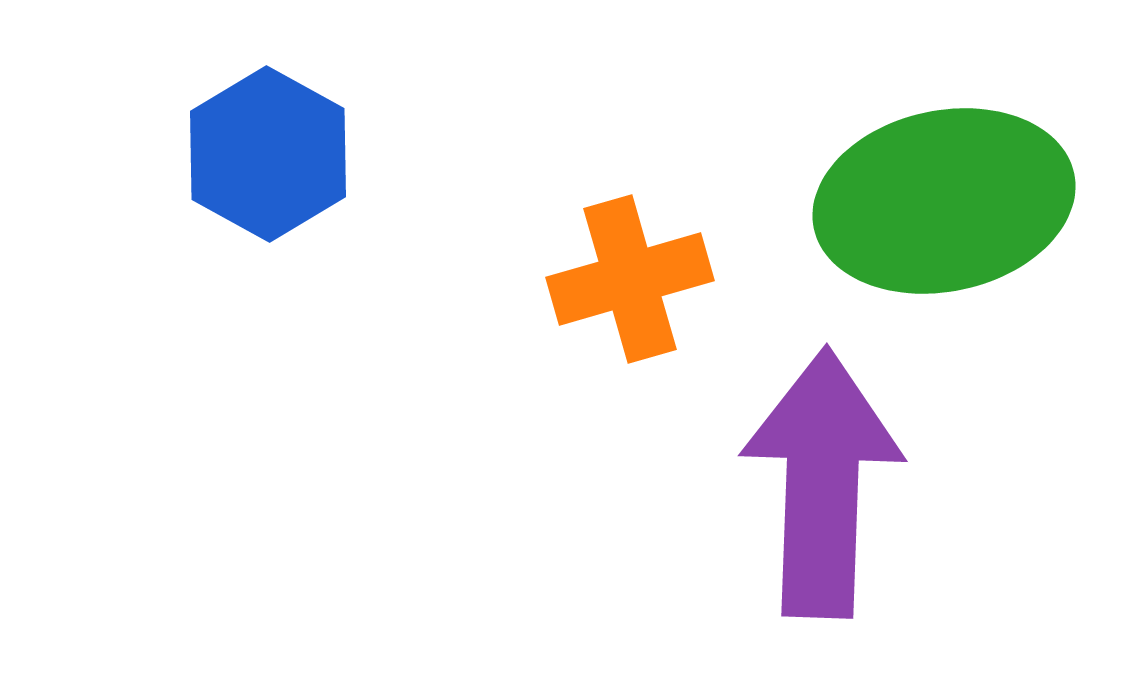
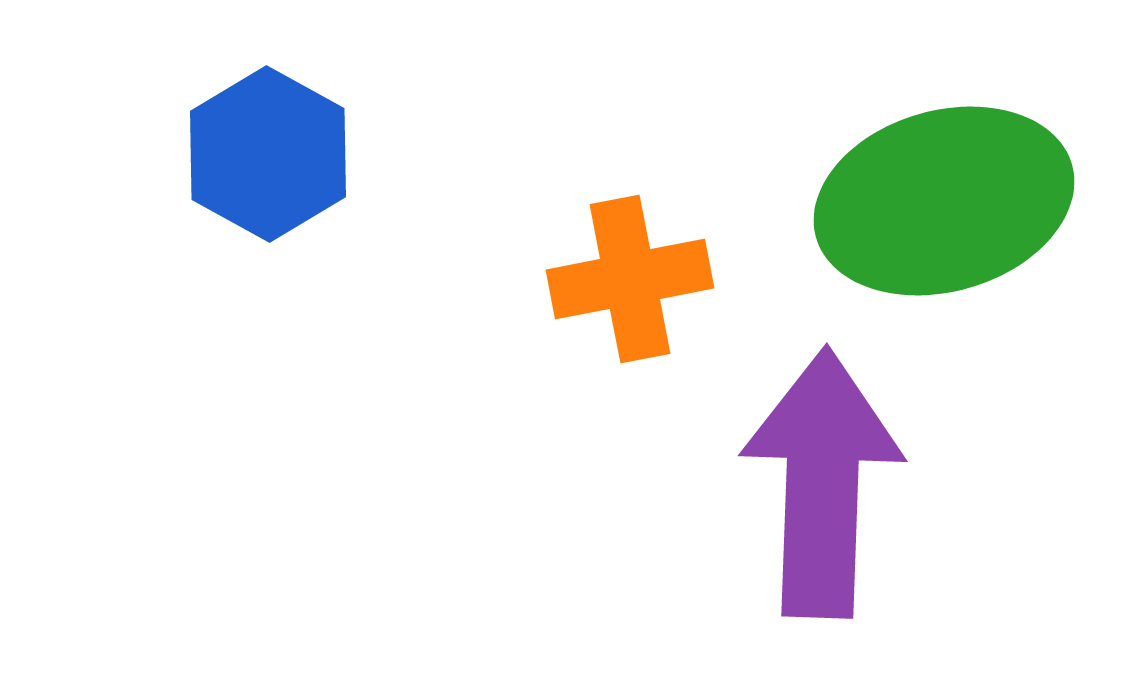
green ellipse: rotated 4 degrees counterclockwise
orange cross: rotated 5 degrees clockwise
